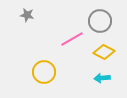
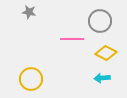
gray star: moved 2 px right, 3 px up
pink line: rotated 30 degrees clockwise
yellow diamond: moved 2 px right, 1 px down
yellow circle: moved 13 px left, 7 px down
